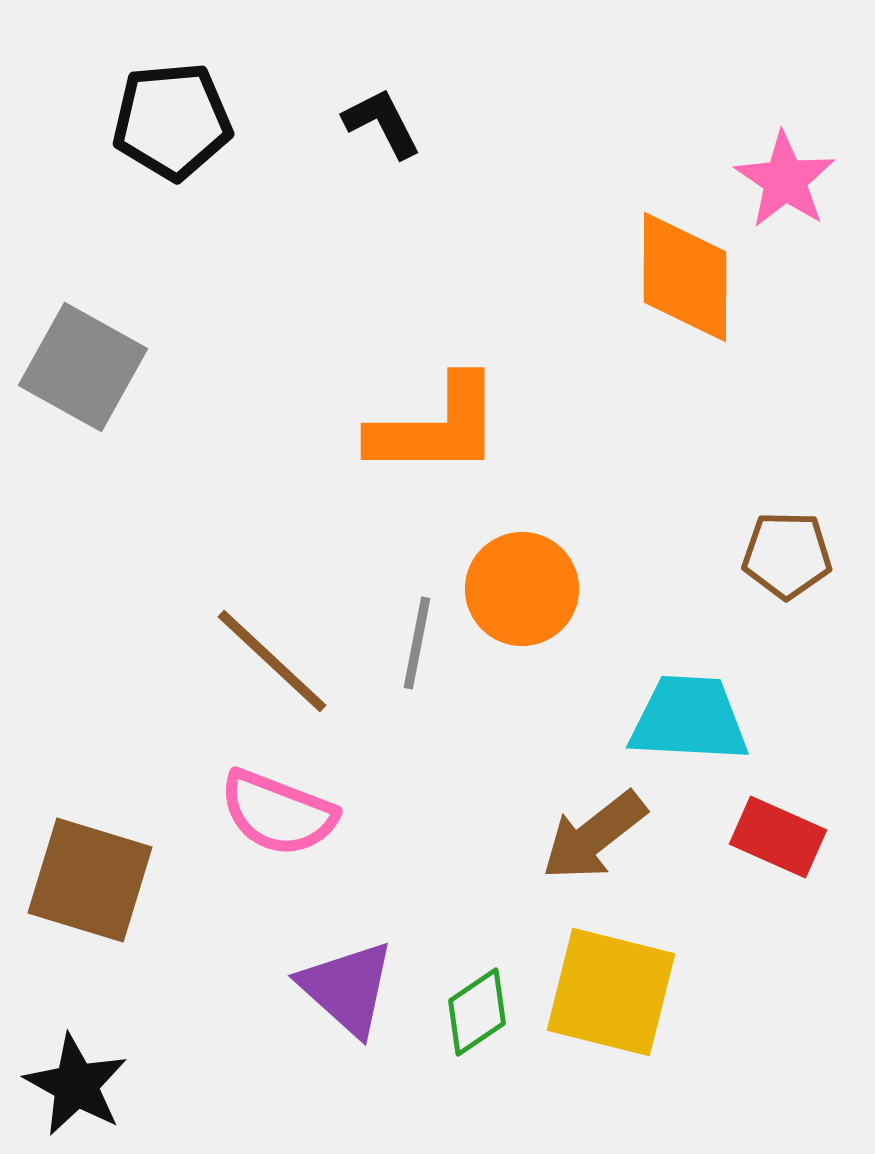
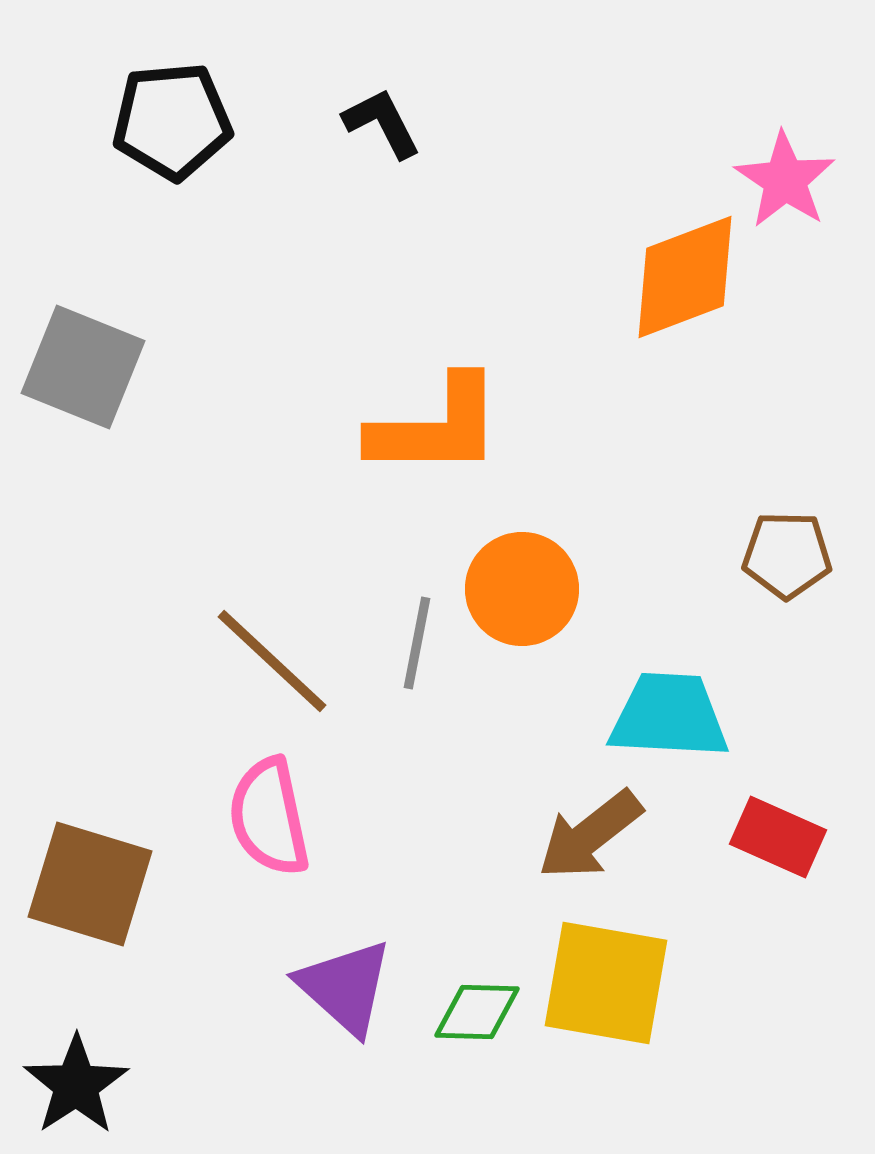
orange diamond: rotated 69 degrees clockwise
gray square: rotated 7 degrees counterclockwise
cyan trapezoid: moved 20 px left, 3 px up
pink semicircle: moved 9 px left, 4 px down; rotated 57 degrees clockwise
brown arrow: moved 4 px left, 1 px up
brown square: moved 4 px down
purple triangle: moved 2 px left, 1 px up
yellow square: moved 5 px left, 9 px up; rotated 4 degrees counterclockwise
green diamond: rotated 36 degrees clockwise
black star: rotated 10 degrees clockwise
